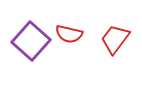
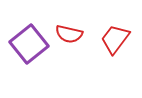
purple square: moved 2 px left, 3 px down; rotated 9 degrees clockwise
